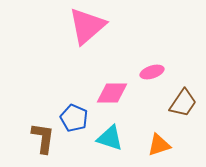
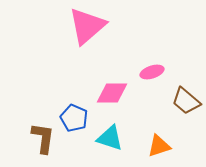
brown trapezoid: moved 3 px right, 2 px up; rotated 96 degrees clockwise
orange triangle: moved 1 px down
